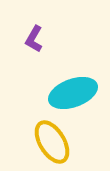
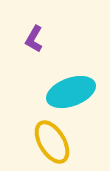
cyan ellipse: moved 2 px left, 1 px up
